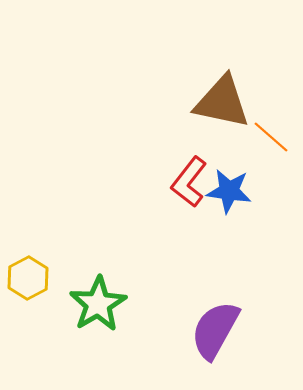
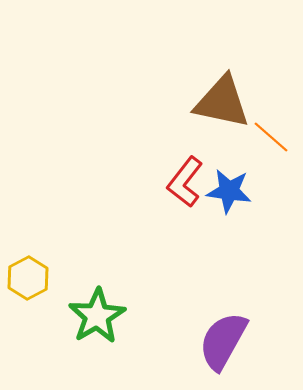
red L-shape: moved 4 px left
green star: moved 1 px left, 12 px down
purple semicircle: moved 8 px right, 11 px down
